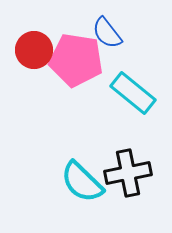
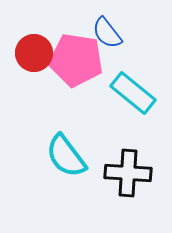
red circle: moved 3 px down
black cross: rotated 15 degrees clockwise
cyan semicircle: moved 16 px left, 26 px up; rotated 9 degrees clockwise
